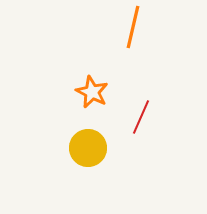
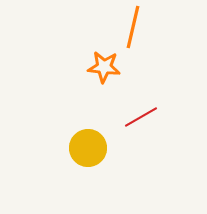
orange star: moved 12 px right, 25 px up; rotated 20 degrees counterclockwise
red line: rotated 36 degrees clockwise
